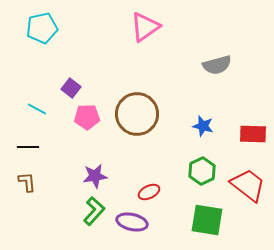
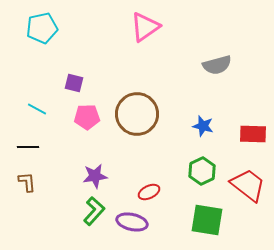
purple square: moved 3 px right, 5 px up; rotated 24 degrees counterclockwise
